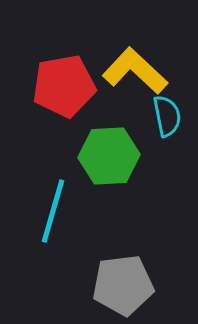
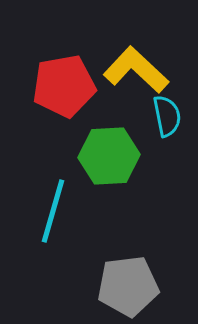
yellow L-shape: moved 1 px right, 1 px up
gray pentagon: moved 5 px right, 1 px down
